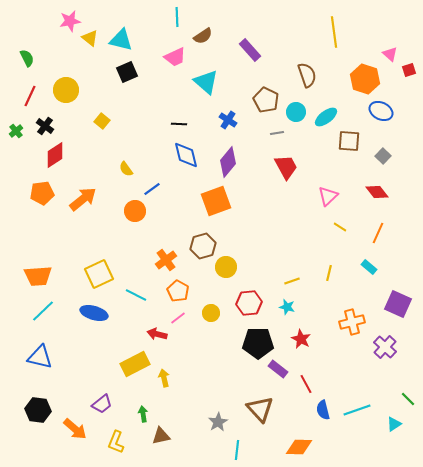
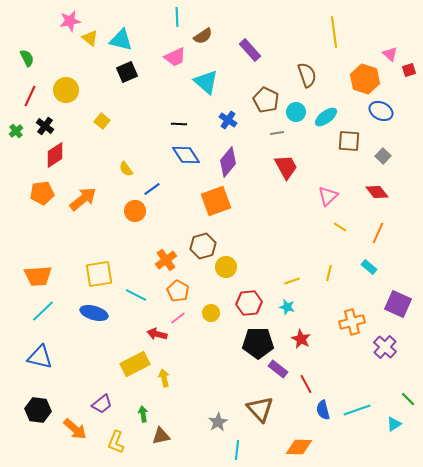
blue diamond at (186, 155): rotated 20 degrees counterclockwise
yellow square at (99, 274): rotated 16 degrees clockwise
